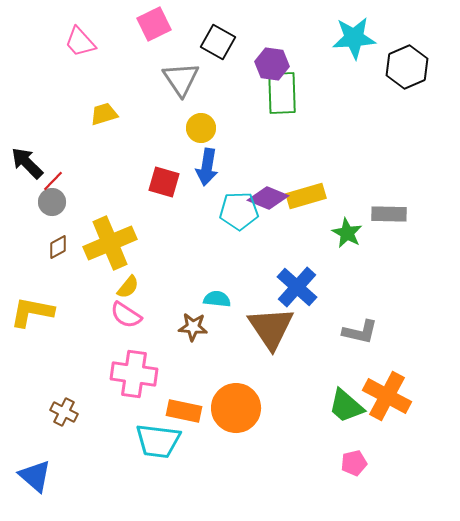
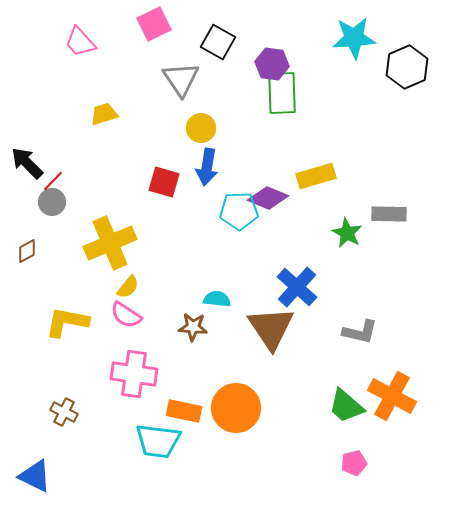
yellow rectangle: moved 10 px right, 20 px up
brown diamond: moved 31 px left, 4 px down
yellow L-shape: moved 35 px right, 10 px down
orange cross: moved 5 px right
blue triangle: rotated 15 degrees counterclockwise
